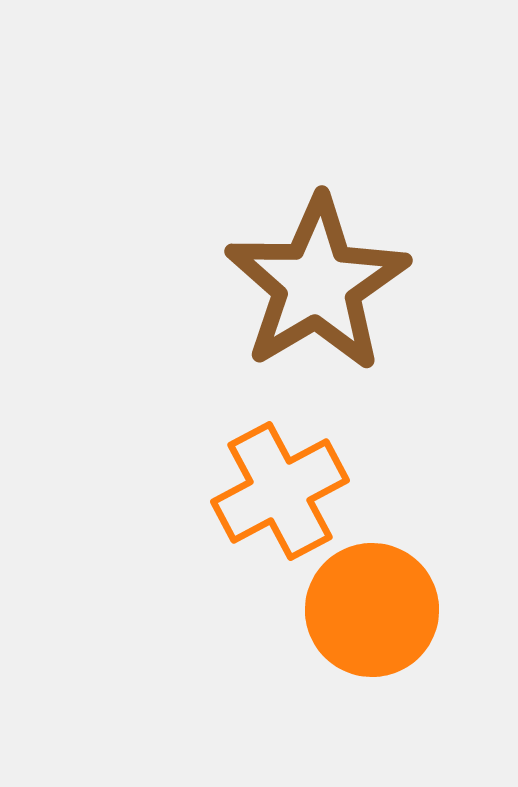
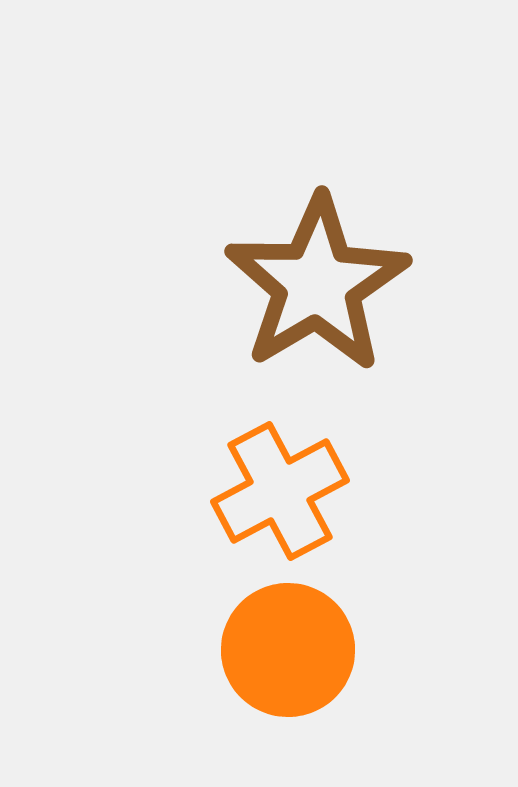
orange circle: moved 84 px left, 40 px down
